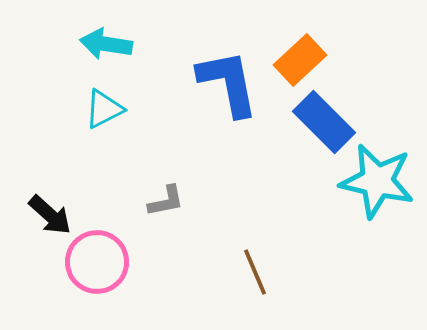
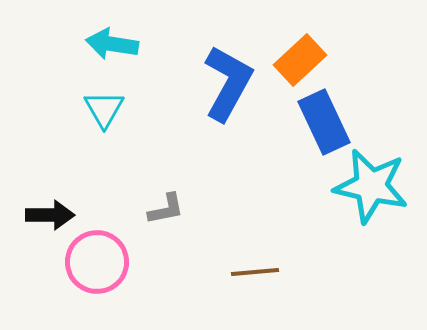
cyan arrow: moved 6 px right
blue L-shape: rotated 40 degrees clockwise
cyan triangle: rotated 33 degrees counterclockwise
blue rectangle: rotated 20 degrees clockwise
cyan star: moved 6 px left, 5 px down
gray L-shape: moved 8 px down
black arrow: rotated 42 degrees counterclockwise
brown line: rotated 72 degrees counterclockwise
